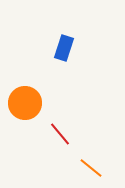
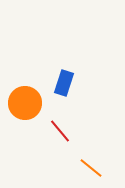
blue rectangle: moved 35 px down
red line: moved 3 px up
